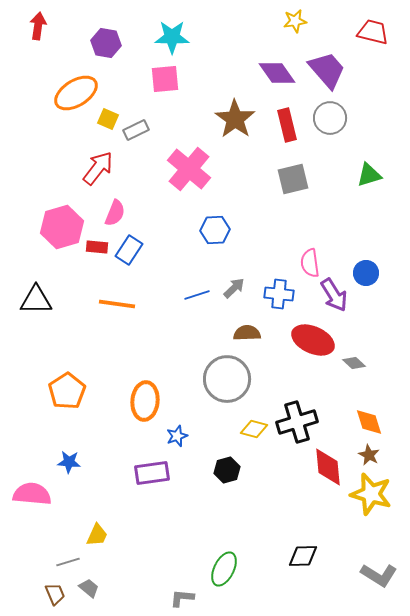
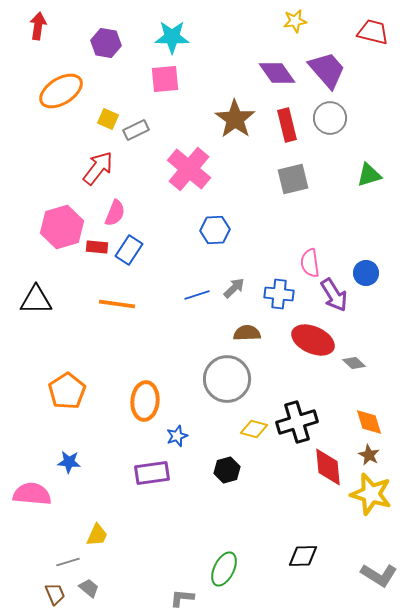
orange ellipse at (76, 93): moved 15 px left, 2 px up
